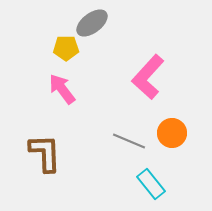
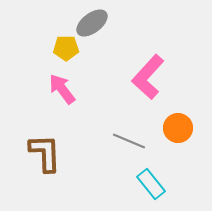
orange circle: moved 6 px right, 5 px up
